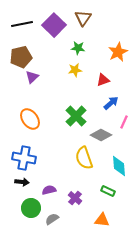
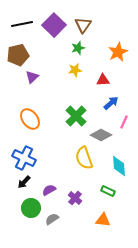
brown triangle: moved 7 px down
green star: rotated 24 degrees counterclockwise
brown pentagon: moved 3 px left, 2 px up
red triangle: rotated 16 degrees clockwise
blue cross: rotated 15 degrees clockwise
black arrow: moved 2 px right; rotated 128 degrees clockwise
purple semicircle: rotated 16 degrees counterclockwise
orange triangle: moved 1 px right
